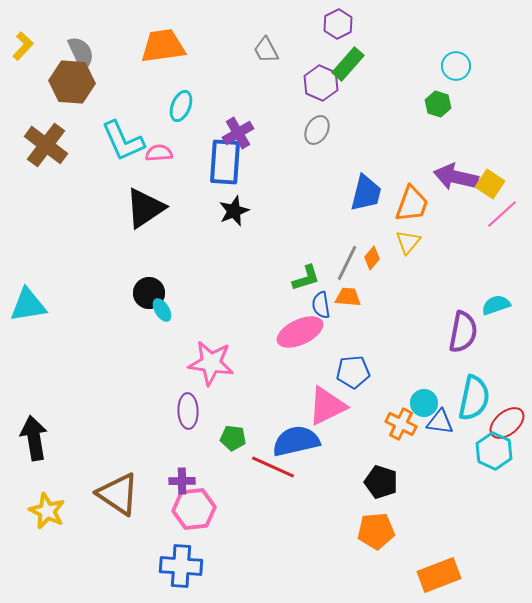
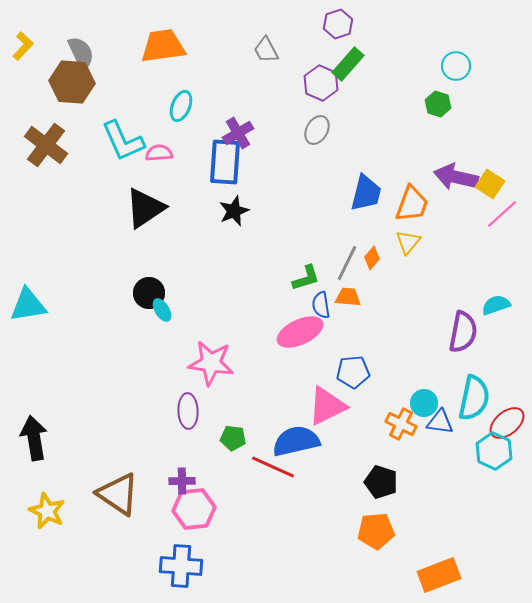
purple hexagon at (338, 24): rotated 8 degrees clockwise
